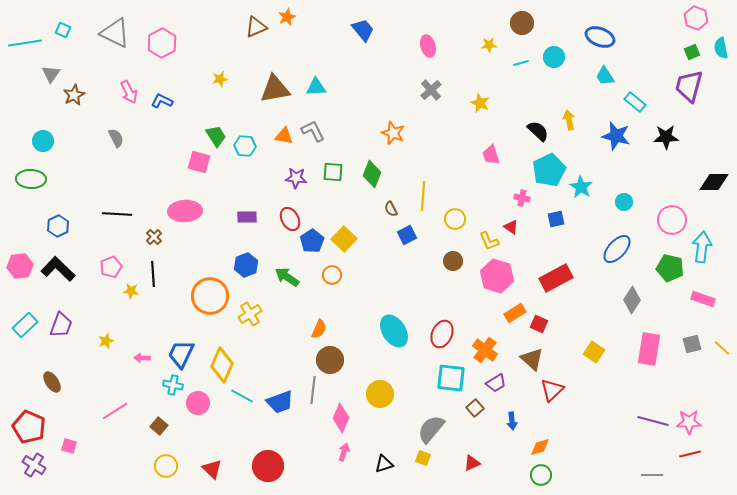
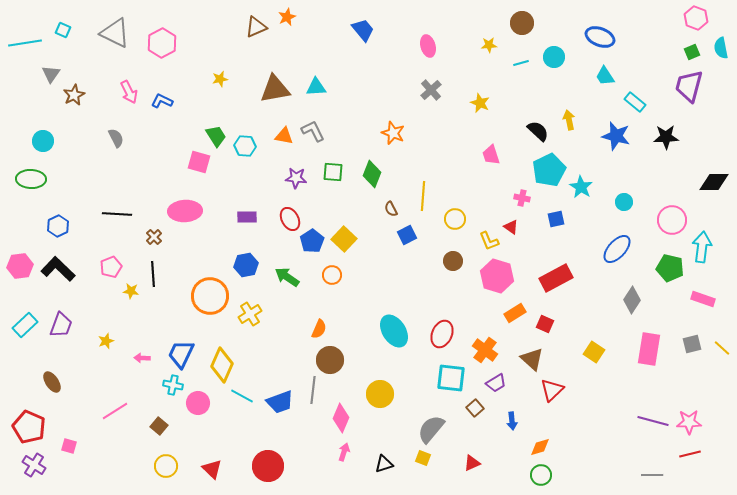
blue hexagon at (246, 265): rotated 10 degrees clockwise
red square at (539, 324): moved 6 px right
